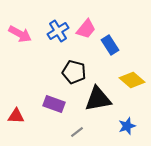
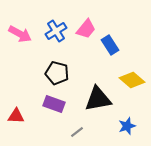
blue cross: moved 2 px left
black pentagon: moved 17 px left, 1 px down
